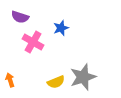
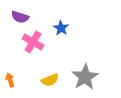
blue star: rotated 21 degrees counterclockwise
gray star: moved 2 px right; rotated 12 degrees counterclockwise
yellow semicircle: moved 6 px left, 2 px up
